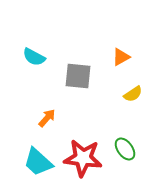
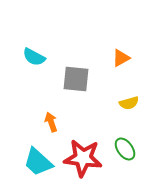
orange triangle: moved 1 px down
gray square: moved 2 px left, 3 px down
yellow semicircle: moved 4 px left, 9 px down; rotated 18 degrees clockwise
orange arrow: moved 4 px right, 4 px down; rotated 60 degrees counterclockwise
